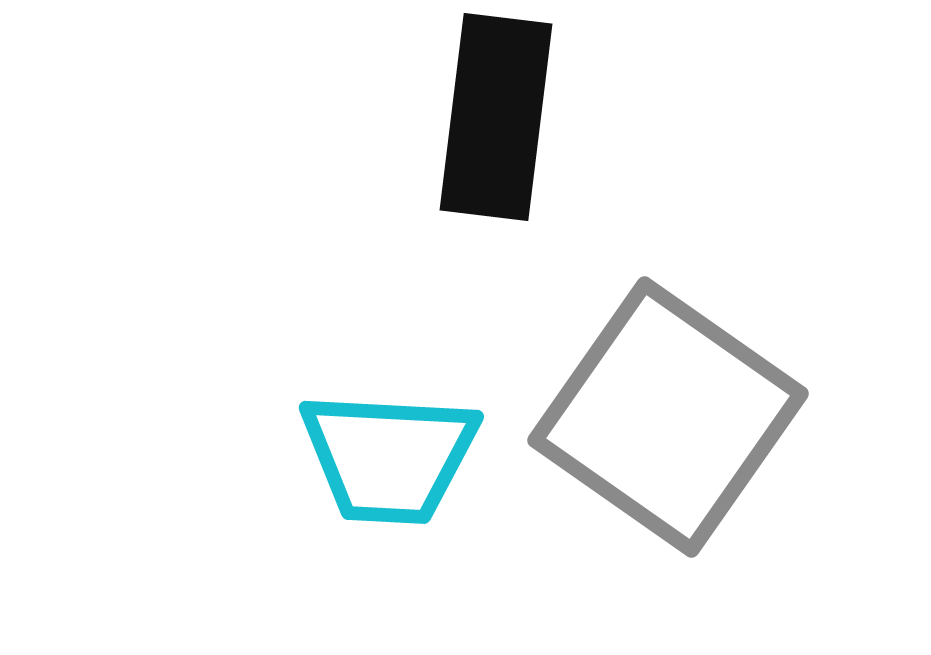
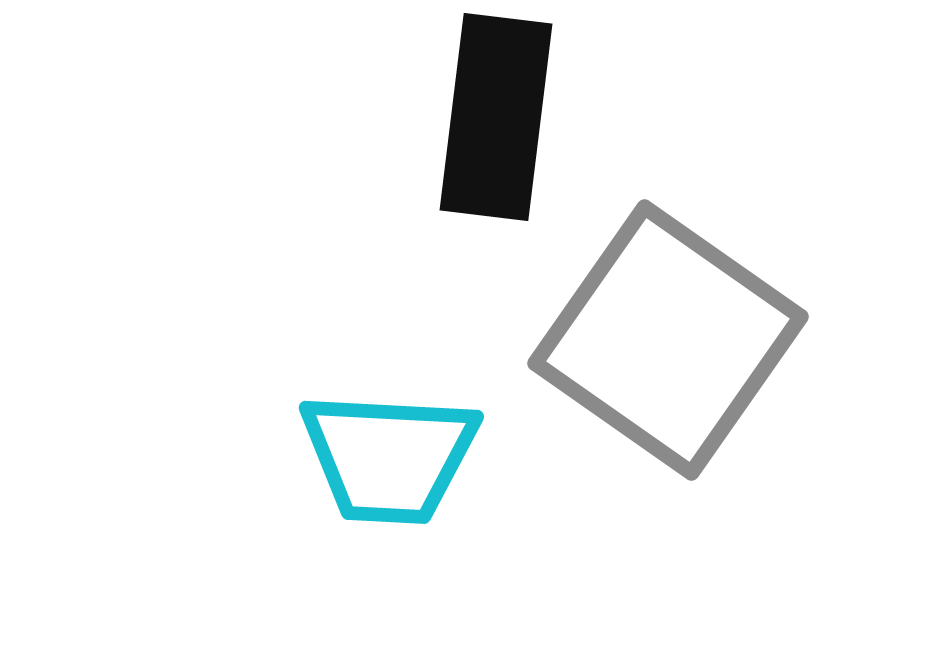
gray square: moved 77 px up
